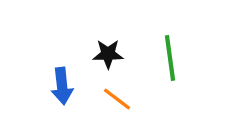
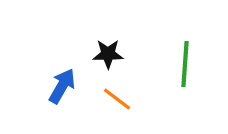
green line: moved 15 px right, 6 px down; rotated 12 degrees clockwise
blue arrow: rotated 144 degrees counterclockwise
